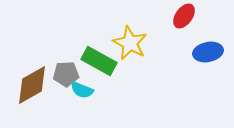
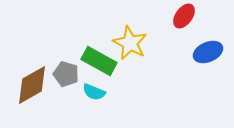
blue ellipse: rotated 12 degrees counterclockwise
gray pentagon: rotated 20 degrees clockwise
cyan semicircle: moved 12 px right, 2 px down
